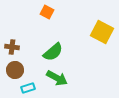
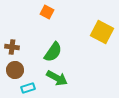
green semicircle: rotated 15 degrees counterclockwise
